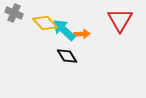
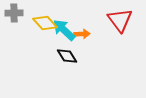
gray cross: rotated 24 degrees counterclockwise
red triangle: rotated 8 degrees counterclockwise
